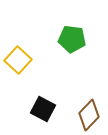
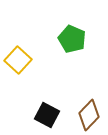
green pentagon: rotated 16 degrees clockwise
black square: moved 4 px right, 6 px down
